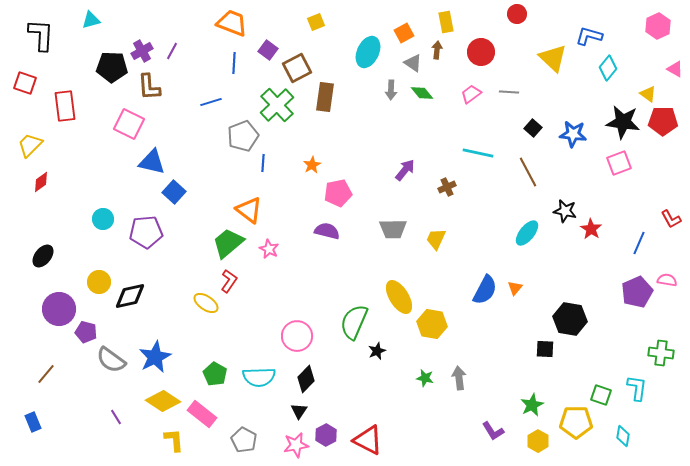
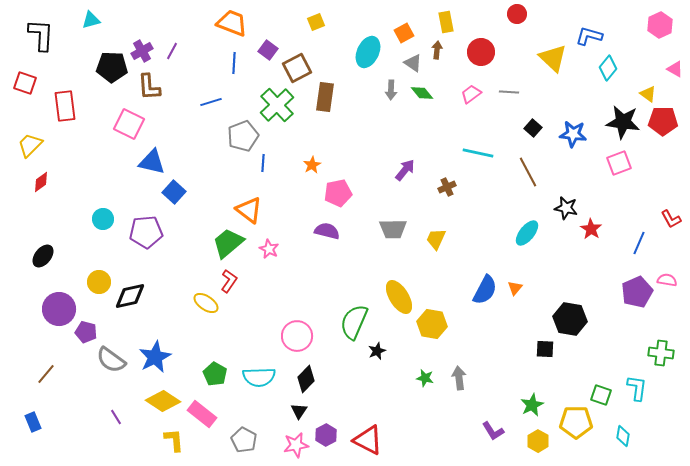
pink hexagon at (658, 26): moved 2 px right, 1 px up
black star at (565, 211): moved 1 px right, 3 px up
